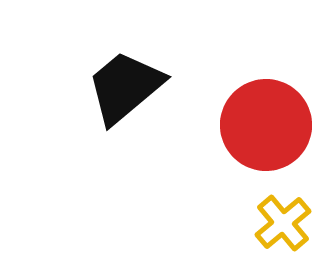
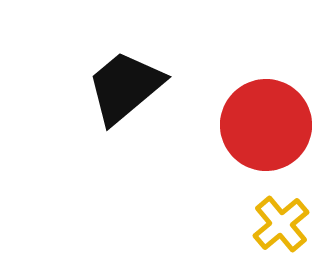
yellow cross: moved 2 px left, 1 px down
